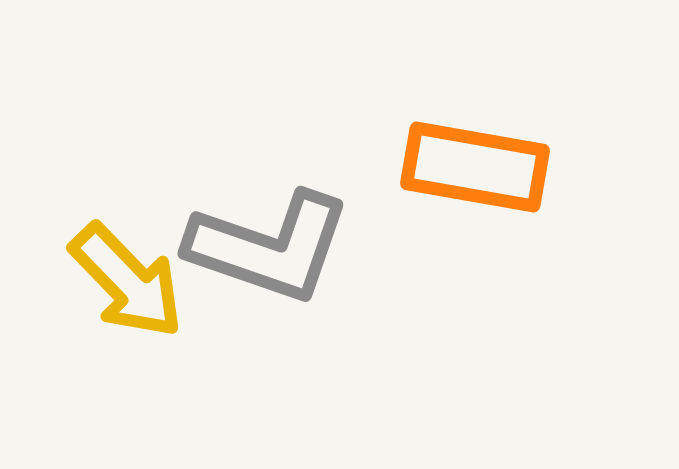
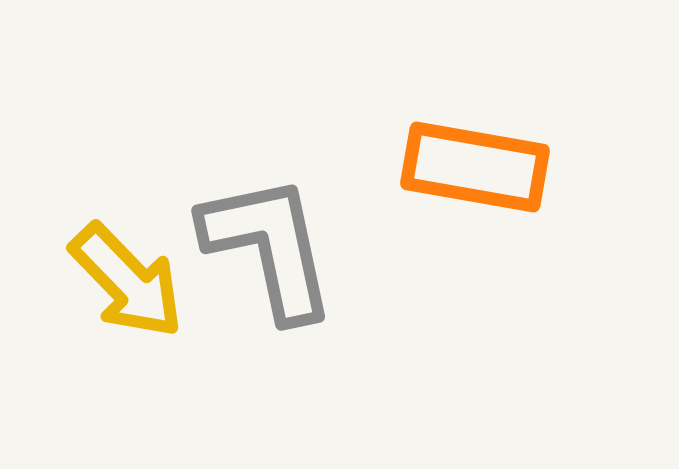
gray L-shape: rotated 121 degrees counterclockwise
